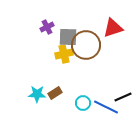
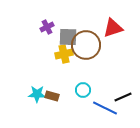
brown rectangle: moved 3 px left, 3 px down; rotated 48 degrees clockwise
cyan circle: moved 13 px up
blue line: moved 1 px left, 1 px down
